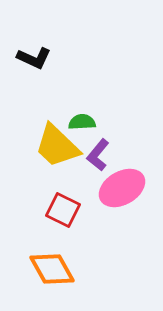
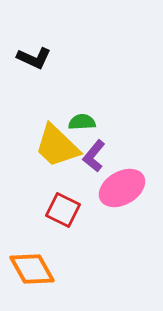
purple L-shape: moved 4 px left, 1 px down
orange diamond: moved 20 px left
